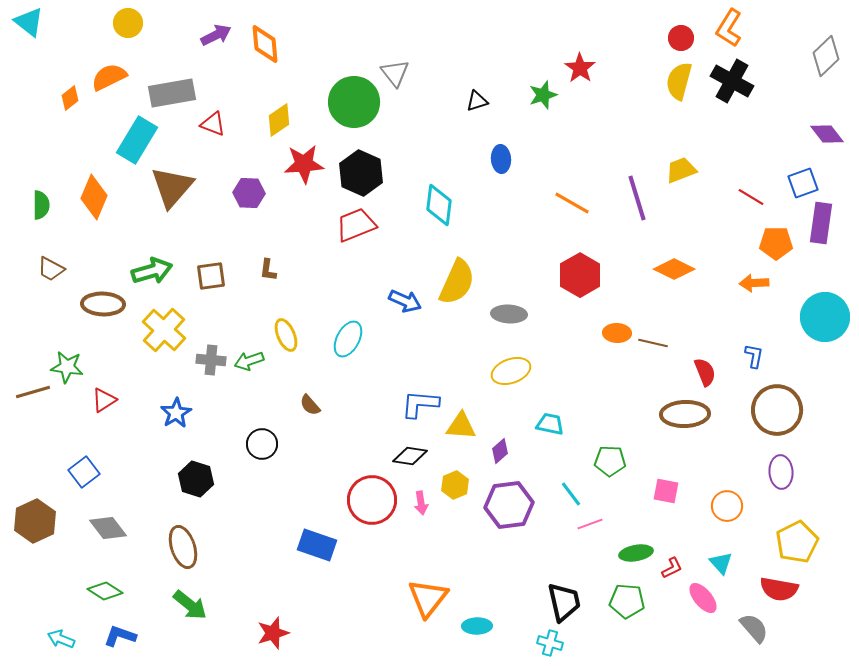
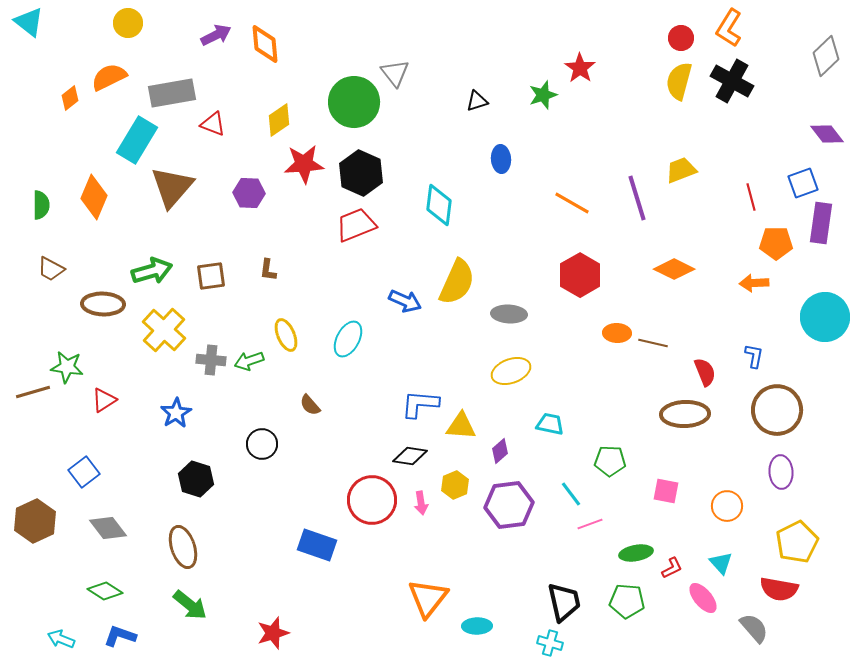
red line at (751, 197): rotated 44 degrees clockwise
